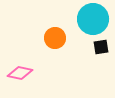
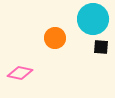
black square: rotated 14 degrees clockwise
